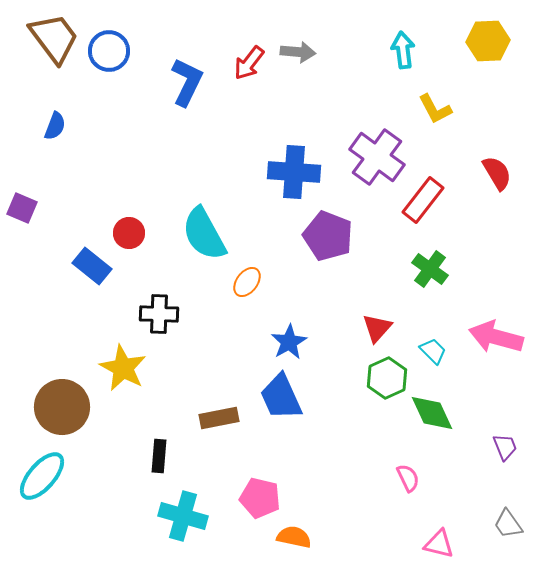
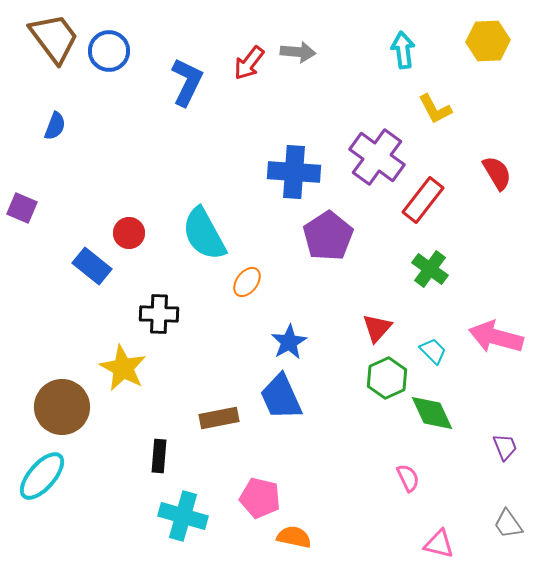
purple pentagon: rotated 18 degrees clockwise
